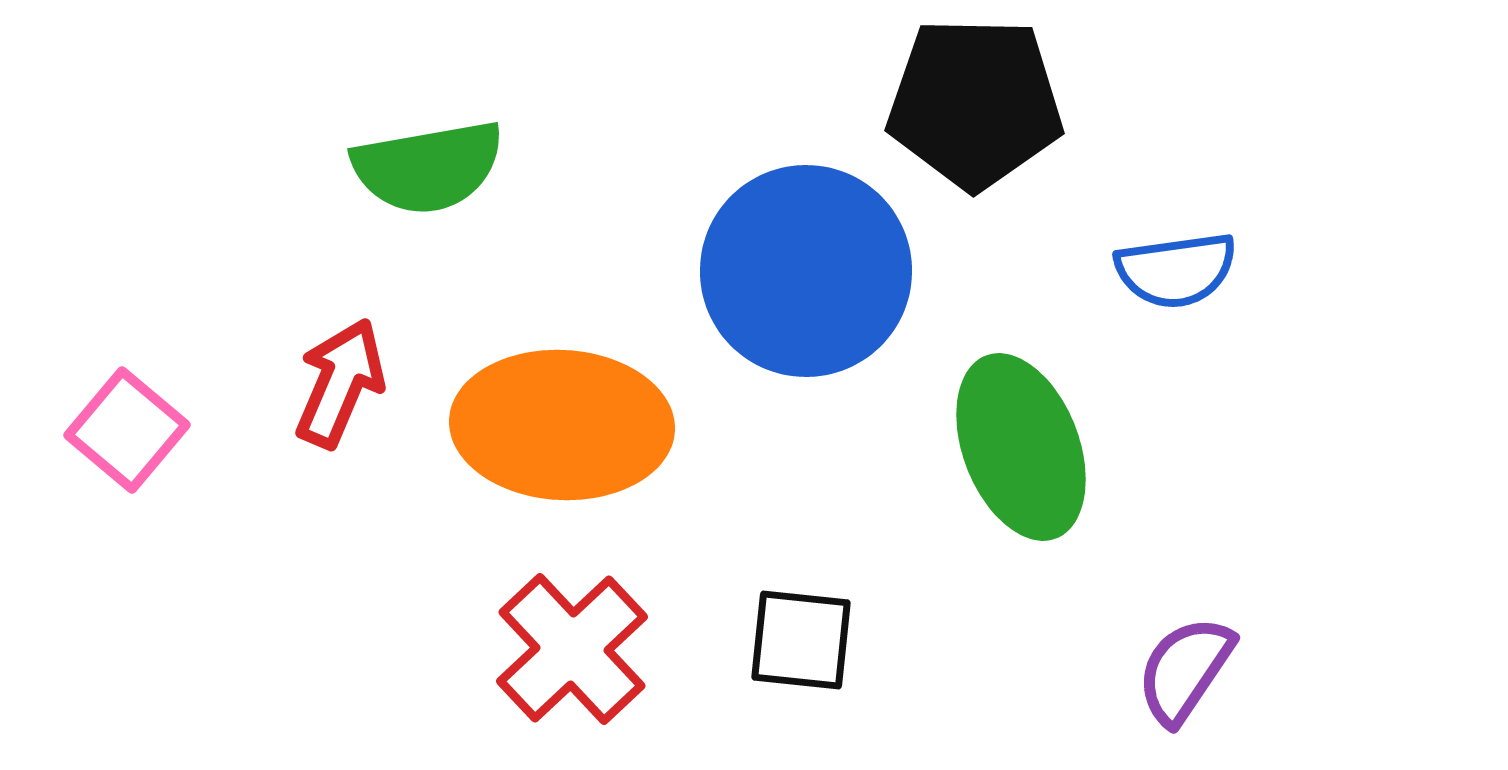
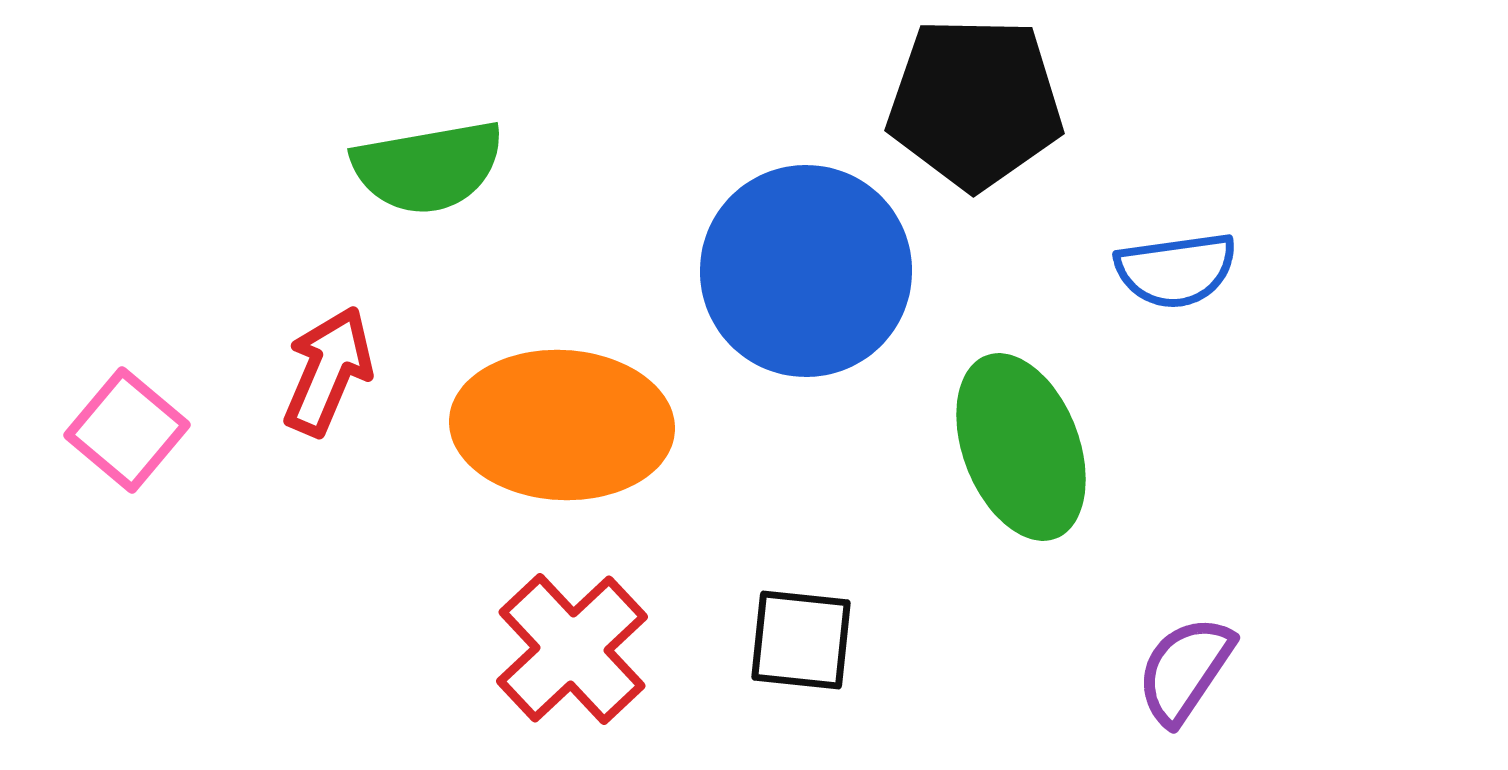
red arrow: moved 12 px left, 12 px up
